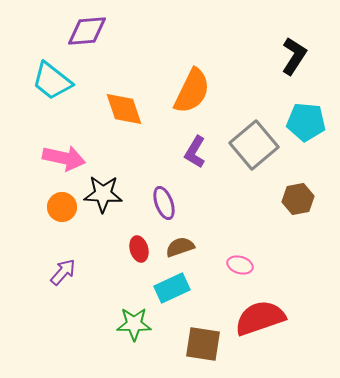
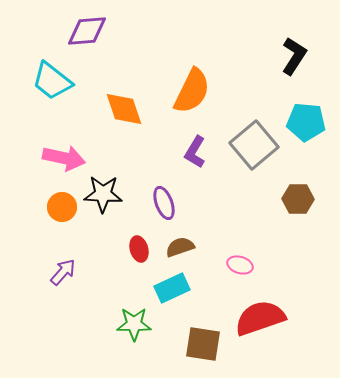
brown hexagon: rotated 12 degrees clockwise
